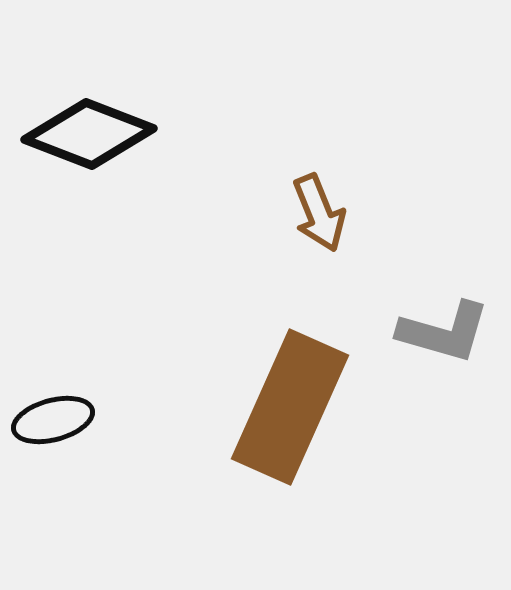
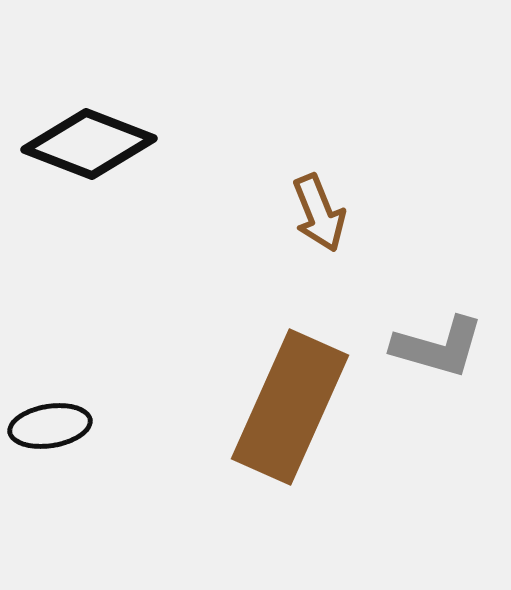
black diamond: moved 10 px down
gray L-shape: moved 6 px left, 15 px down
black ellipse: moved 3 px left, 6 px down; rotated 6 degrees clockwise
